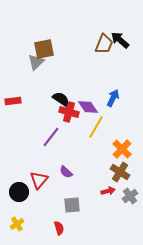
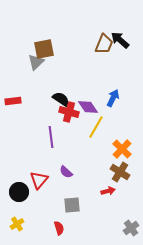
purple line: rotated 45 degrees counterclockwise
gray cross: moved 1 px right, 32 px down
